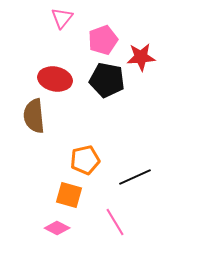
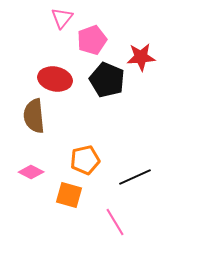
pink pentagon: moved 11 px left
black pentagon: rotated 12 degrees clockwise
pink diamond: moved 26 px left, 56 px up
